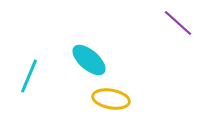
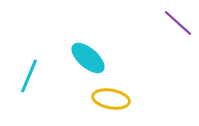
cyan ellipse: moved 1 px left, 2 px up
